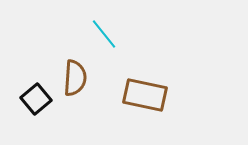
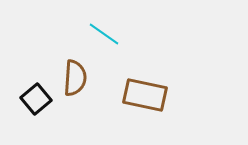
cyan line: rotated 16 degrees counterclockwise
